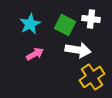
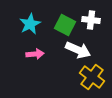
white cross: moved 1 px down
white arrow: rotated 15 degrees clockwise
pink arrow: rotated 24 degrees clockwise
yellow cross: rotated 20 degrees counterclockwise
